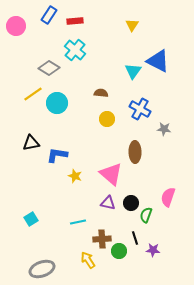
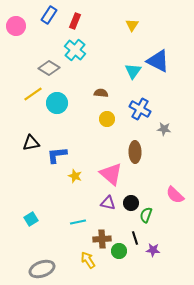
red rectangle: rotated 63 degrees counterclockwise
blue L-shape: rotated 15 degrees counterclockwise
pink semicircle: moved 7 px right, 2 px up; rotated 66 degrees counterclockwise
